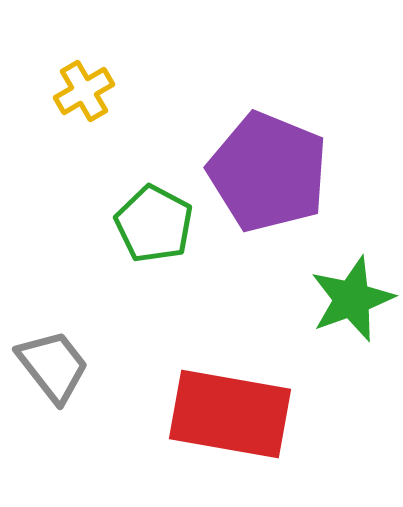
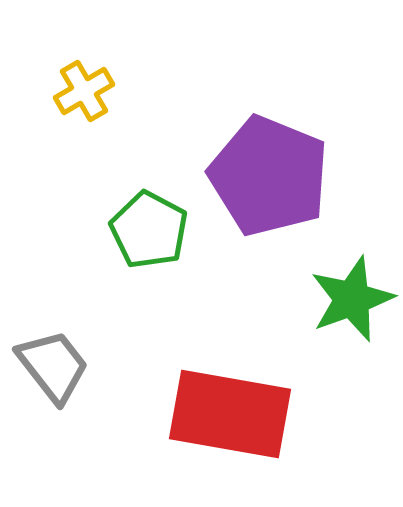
purple pentagon: moved 1 px right, 4 px down
green pentagon: moved 5 px left, 6 px down
